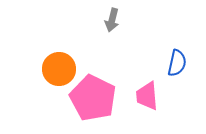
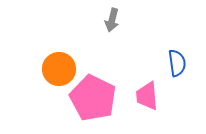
blue semicircle: rotated 20 degrees counterclockwise
